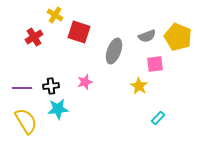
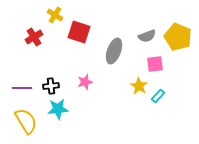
cyan rectangle: moved 22 px up
